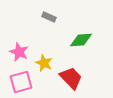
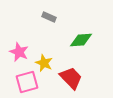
pink square: moved 6 px right
